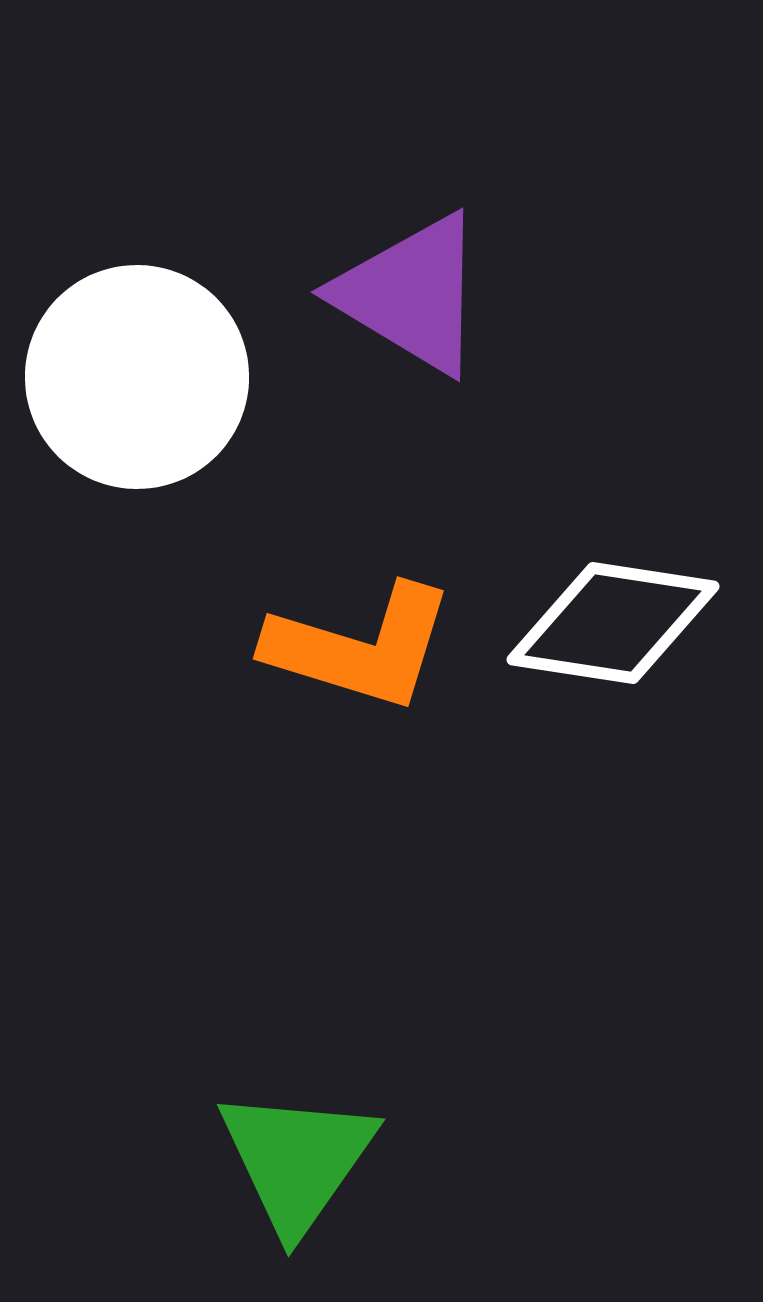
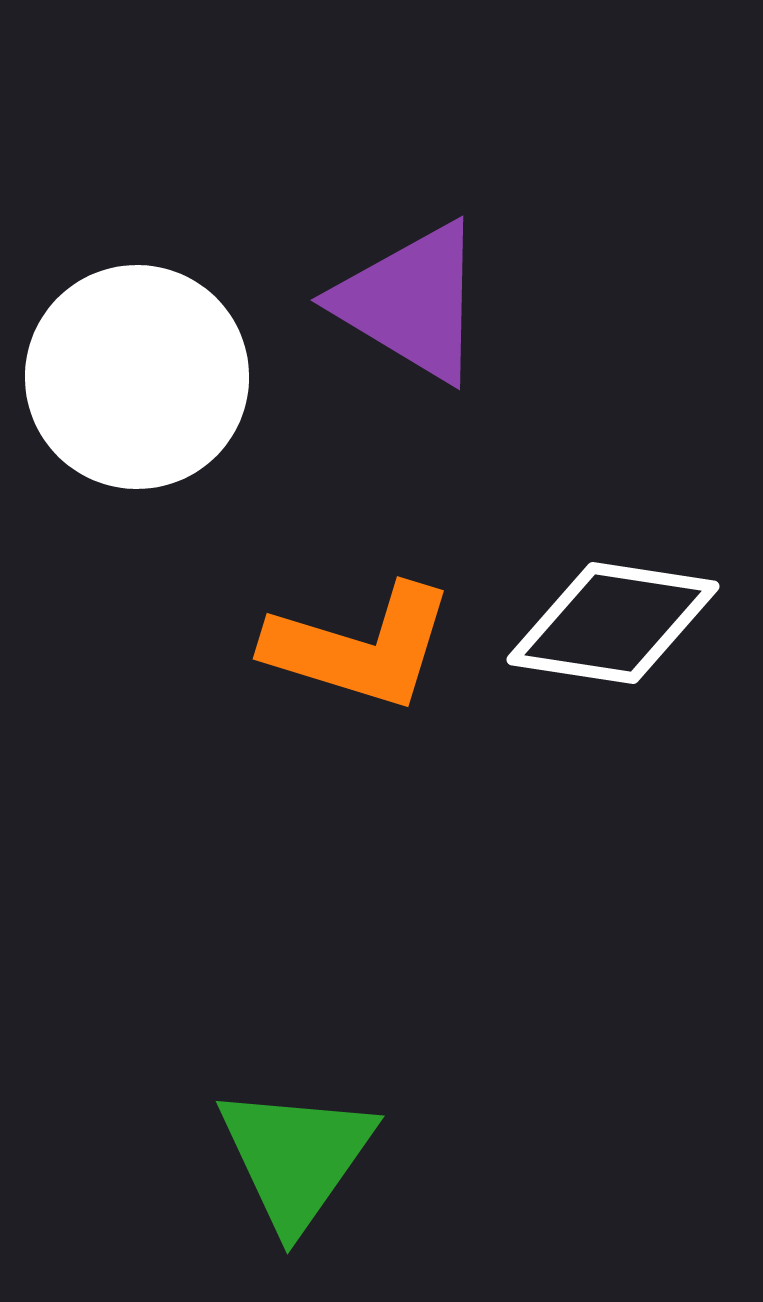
purple triangle: moved 8 px down
green triangle: moved 1 px left, 3 px up
